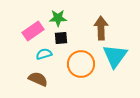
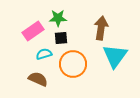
brown arrow: rotated 10 degrees clockwise
orange circle: moved 8 px left
